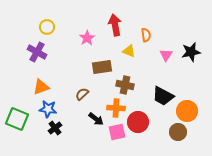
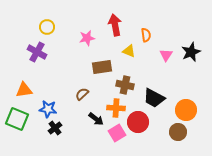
pink star: rotated 21 degrees clockwise
black star: rotated 12 degrees counterclockwise
orange triangle: moved 17 px left, 3 px down; rotated 12 degrees clockwise
black trapezoid: moved 9 px left, 2 px down
orange circle: moved 1 px left, 1 px up
pink square: moved 1 px down; rotated 18 degrees counterclockwise
